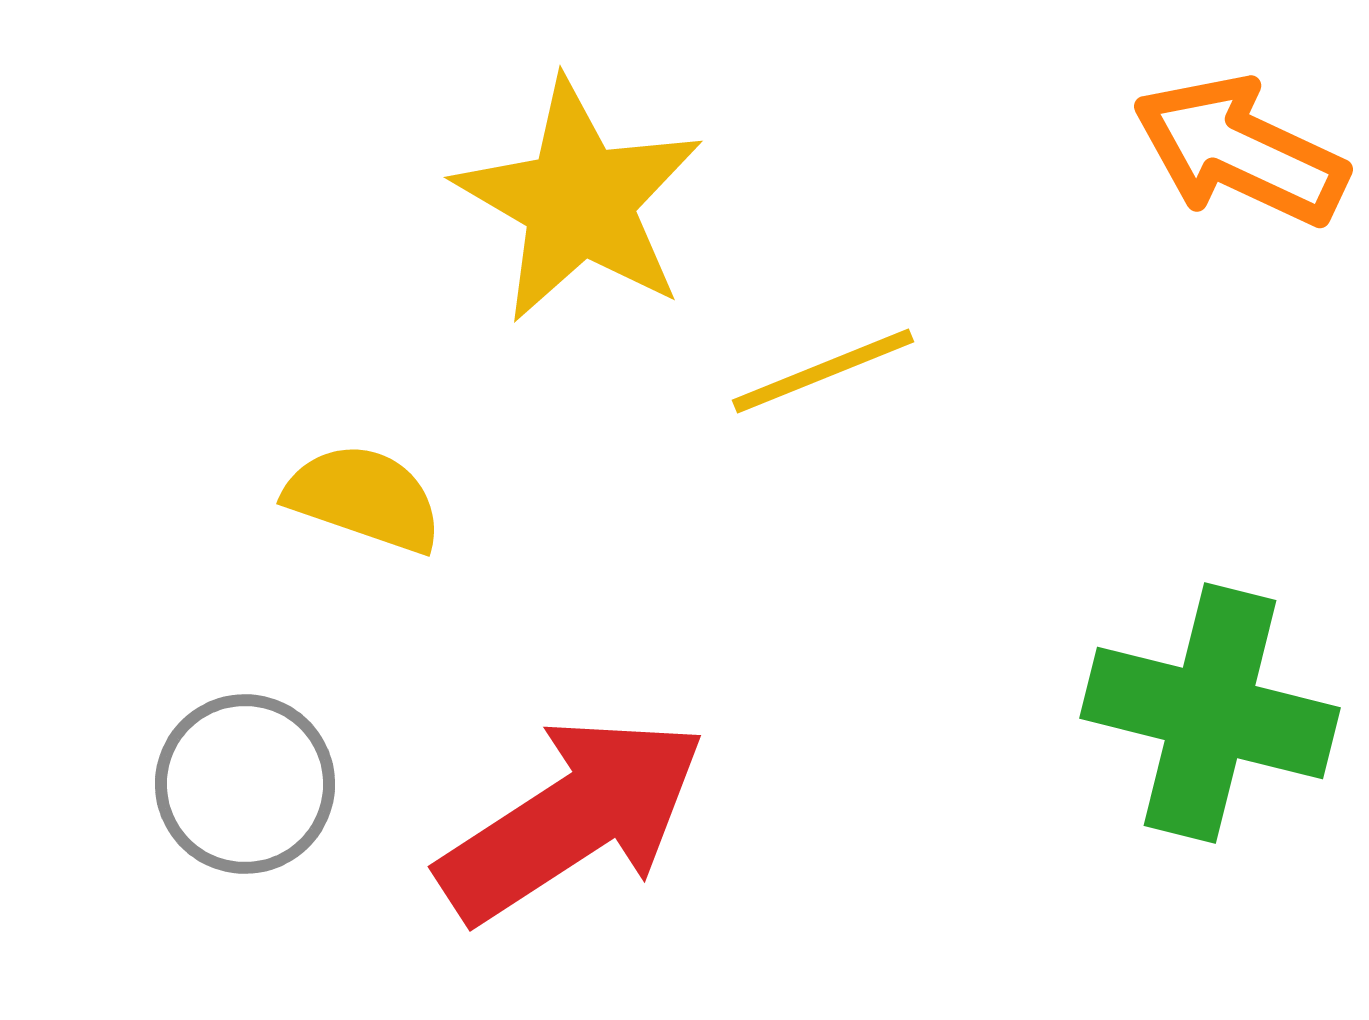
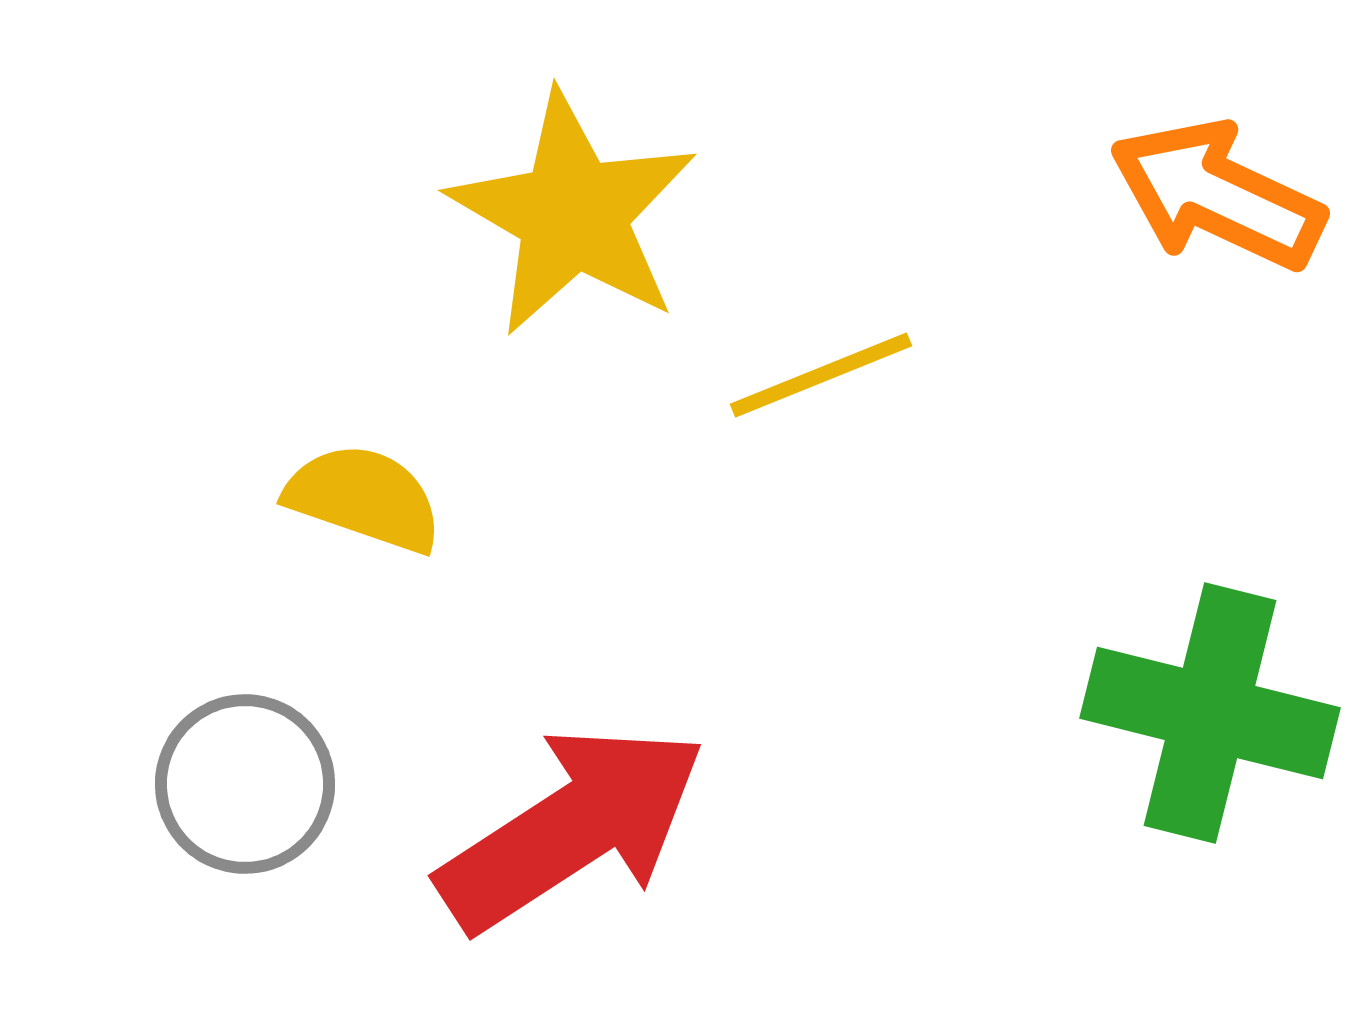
orange arrow: moved 23 px left, 44 px down
yellow star: moved 6 px left, 13 px down
yellow line: moved 2 px left, 4 px down
red arrow: moved 9 px down
